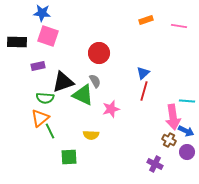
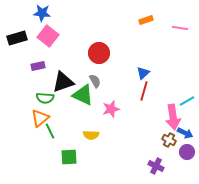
pink line: moved 1 px right, 2 px down
pink square: rotated 20 degrees clockwise
black rectangle: moved 4 px up; rotated 18 degrees counterclockwise
cyan line: rotated 35 degrees counterclockwise
blue arrow: moved 1 px left, 2 px down
purple cross: moved 1 px right, 2 px down
